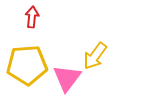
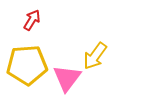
red arrow: moved 3 px down; rotated 25 degrees clockwise
